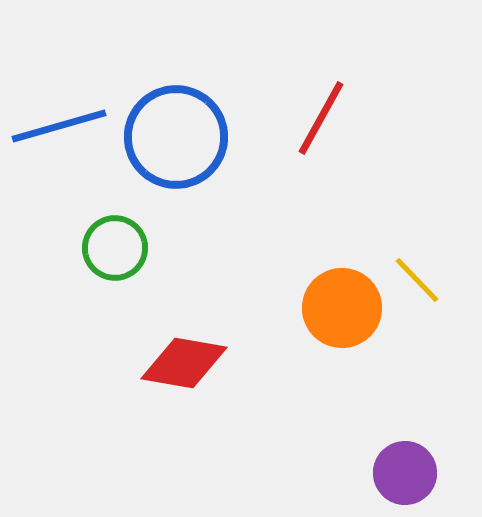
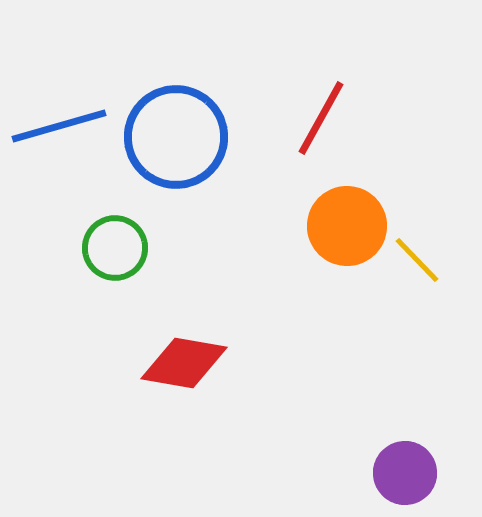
yellow line: moved 20 px up
orange circle: moved 5 px right, 82 px up
